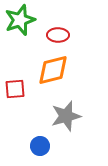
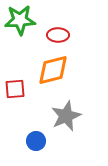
green star: rotated 16 degrees clockwise
gray star: rotated 8 degrees counterclockwise
blue circle: moved 4 px left, 5 px up
